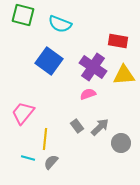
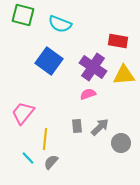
gray rectangle: rotated 32 degrees clockwise
cyan line: rotated 32 degrees clockwise
